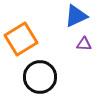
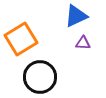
purple triangle: moved 1 px left, 1 px up
